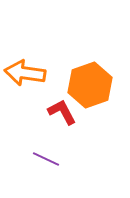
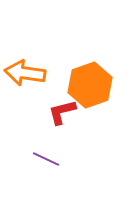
red L-shape: rotated 76 degrees counterclockwise
